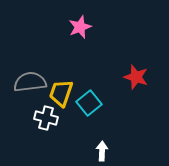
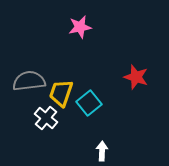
pink star: rotated 10 degrees clockwise
gray semicircle: moved 1 px left, 1 px up
white cross: rotated 25 degrees clockwise
